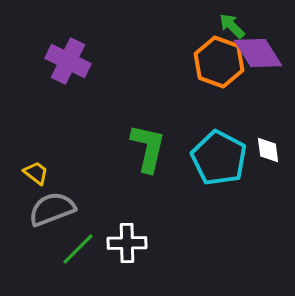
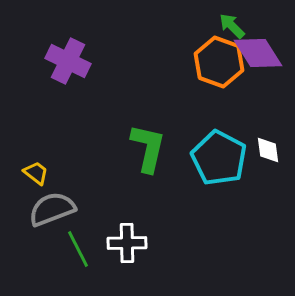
green line: rotated 72 degrees counterclockwise
